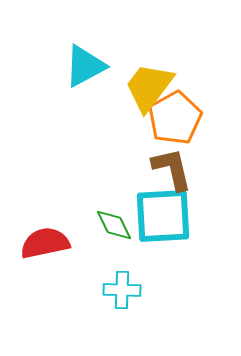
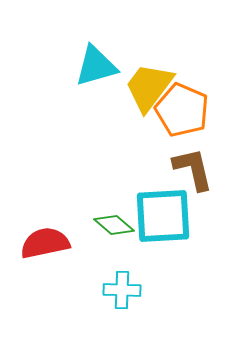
cyan triangle: moved 11 px right; rotated 12 degrees clockwise
orange pentagon: moved 7 px right, 8 px up; rotated 20 degrees counterclockwise
brown L-shape: moved 21 px right
green diamond: rotated 24 degrees counterclockwise
